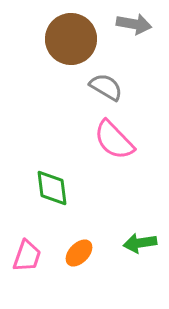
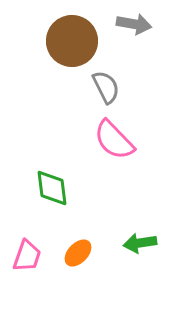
brown circle: moved 1 px right, 2 px down
gray semicircle: rotated 32 degrees clockwise
orange ellipse: moved 1 px left
